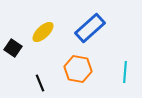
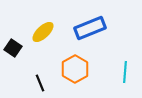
blue rectangle: rotated 20 degrees clockwise
orange hexagon: moved 3 px left; rotated 20 degrees clockwise
